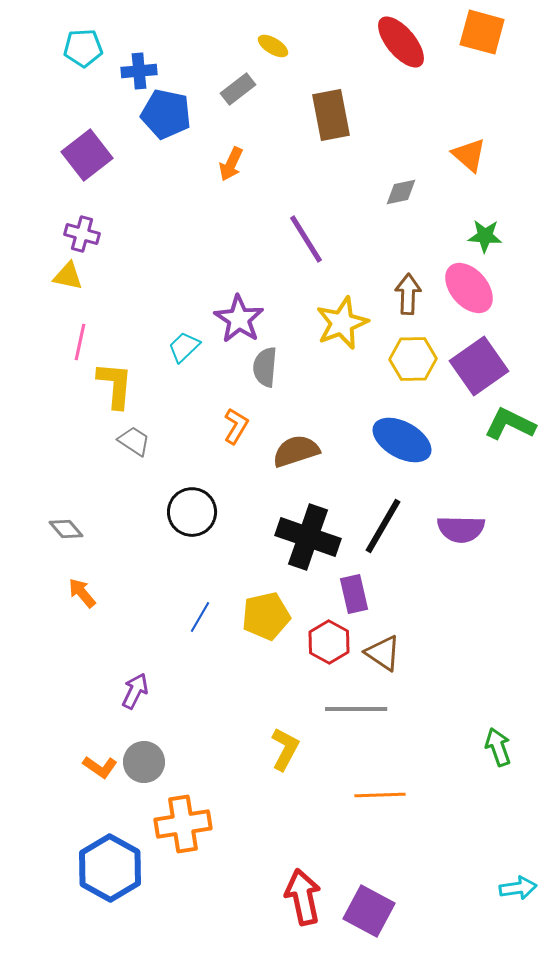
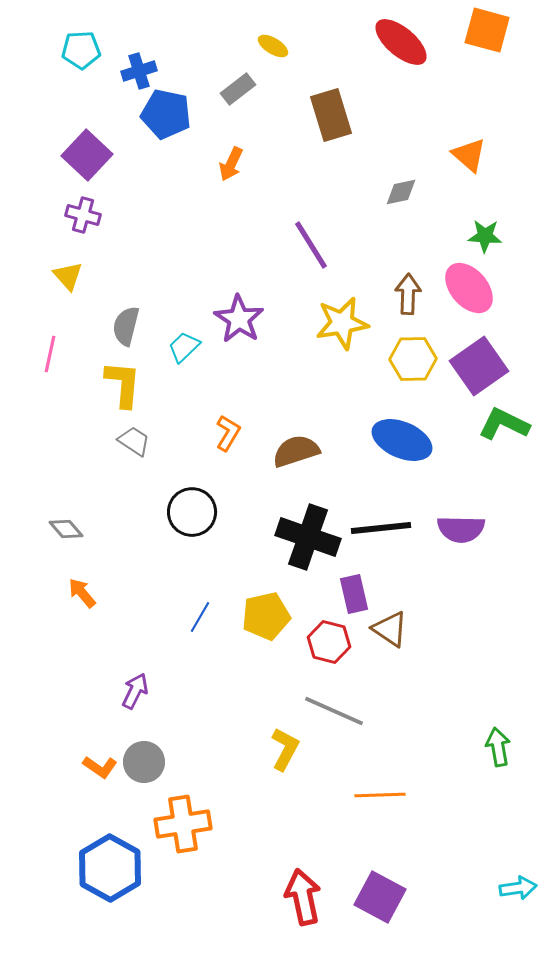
orange square at (482, 32): moved 5 px right, 2 px up
red ellipse at (401, 42): rotated 10 degrees counterclockwise
cyan pentagon at (83, 48): moved 2 px left, 2 px down
blue cross at (139, 71): rotated 12 degrees counterclockwise
brown rectangle at (331, 115): rotated 6 degrees counterclockwise
purple square at (87, 155): rotated 9 degrees counterclockwise
purple cross at (82, 234): moved 1 px right, 19 px up
purple line at (306, 239): moved 5 px right, 6 px down
yellow triangle at (68, 276): rotated 36 degrees clockwise
yellow star at (342, 323): rotated 12 degrees clockwise
pink line at (80, 342): moved 30 px left, 12 px down
gray semicircle at (265, 367): moved 139 px left, 41 px up; rotated 9 degrees clockwise
yellow L-shape at (115, 385): moved 8 px right, 1 px up
green L-shape at (510, 424): moved 6 px left
orange L-shape at (236, 426): moved 8 px left, 7 px down
blue ellipse at (402, 440): rotated 6 degrees counterclockwise
black line at (383, 526): moved 2 px left, 2 px down; rotated 54 degrees clockwise
red hexagon at (329, 642): rotated 15 degrees counterclockwise
brown triangle at (383, 653): moved 7 px right, 24 px up
gray line at (356, 709): moved 22 px left, 2 px down; rotated 24 degrees clockwise
green arrow at (498, 747): rotated 9 degrees clockwise
purple square at (369, 911): moved 11 px right, 14 px up
